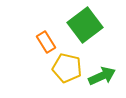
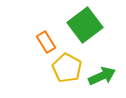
yellow pentagon: rotated 16 degrees clockwise
